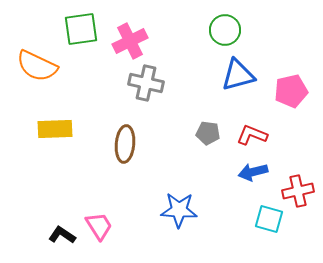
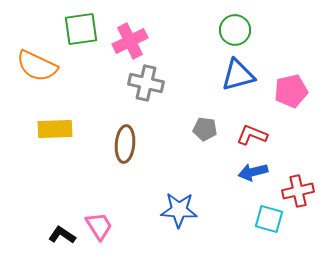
green circle: moved 10 px right
gray pentagon: moved 3 px left, 4 px up
